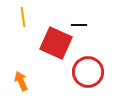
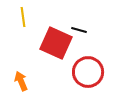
black line: moved 5 px down; rotated 14 degrees clockwise
